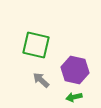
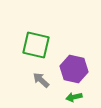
purple hexagon: moved 1 px left, 1 px up
